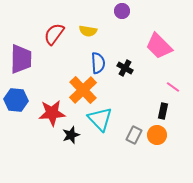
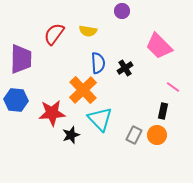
black cross: rotated 28 degrees clockwise
